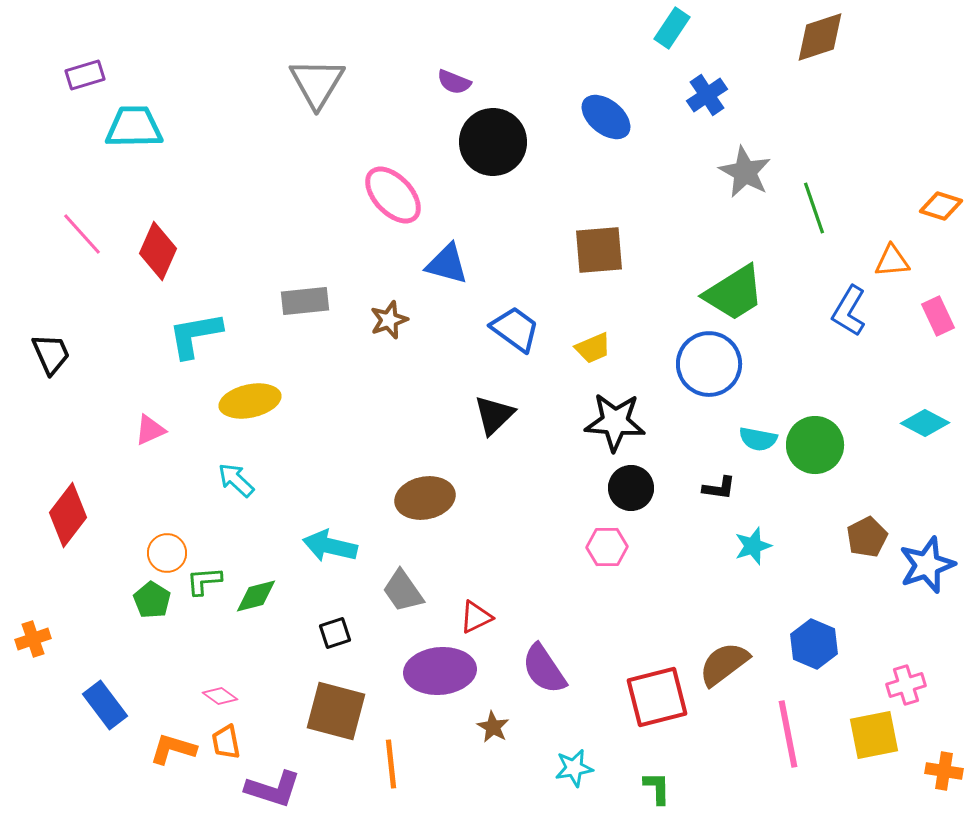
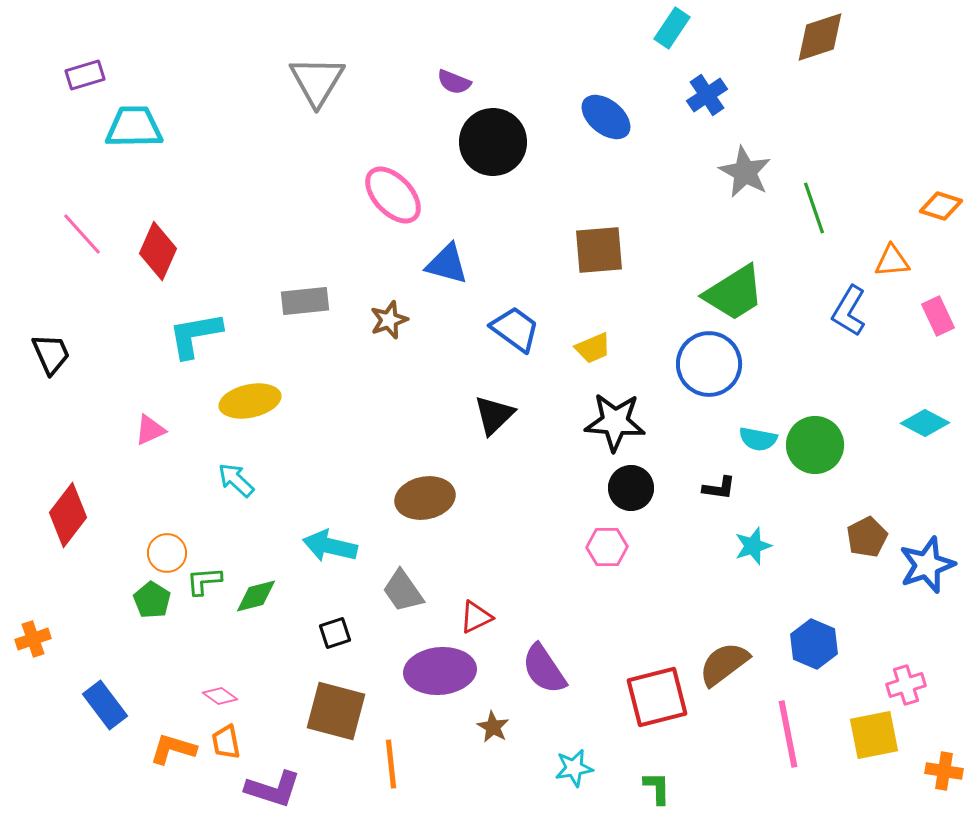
gray triangle at (317, 83): moved 2 px up
